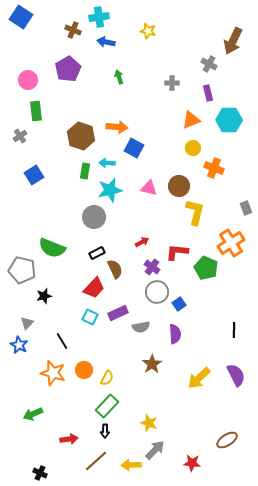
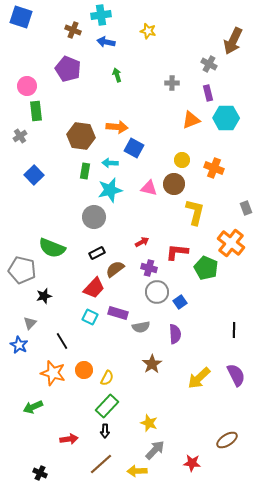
blue square at (21, 17): rotated 15 degrees counterclockwise
cyan cross at (99, 17): moved 2 px right, 2 px up
purple pentagon at (68, 69): rotated 20 degrees counterclockwise
green arrow at (119, 77): moved 2 px left, 2 px up
pink circle at (28, 80): moved 1 px left, 6 px down
cyan hexagon at (229, 120): moved 3 px left, 2 px up
brown hexagon at (81, 136): rotated 12 degrees counterclockwise
yellow circle at (193, 148): moved 11 px left, 12 px down
cyan arrow at (107, 163): moved 3 px right
blue square at (34, 175): rotated 12 degrees counterclockwise
brown circle at (179, 186): moved 5 px left, 2 px up
orange cross at (231, 243): rotated 20 degrees counterclockwise
purple cross at (152, 267): moved 3 px left, 1 px down; rotated 21 degrees counterclockwise
brown semicircle at (115, 269): rotated 102 degrees counterclockwise
blue square at (179, 304): moved 1 px right, 2 px up
purple rectangle at (118, 313): rotated 42 degrees clockwise
gray triangle at (27, 323): moved 3 px right
green arrow at (33, 414): moved 7 px up
brown line at (96, 461): moved 5 px right, 3 px down
yellow arrow at (131, 465): moved 6 px right, 6 px down
